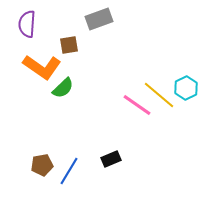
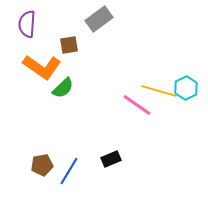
gray rectangle: rotated 16 degrees counterclockwise
yellow line: moved 4 px up; rotated 24 degrees counterclockwise
